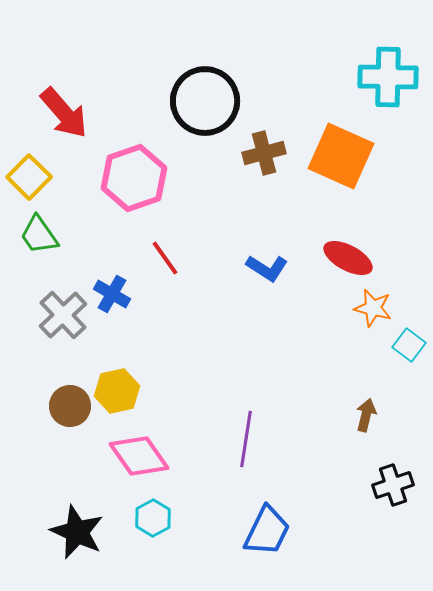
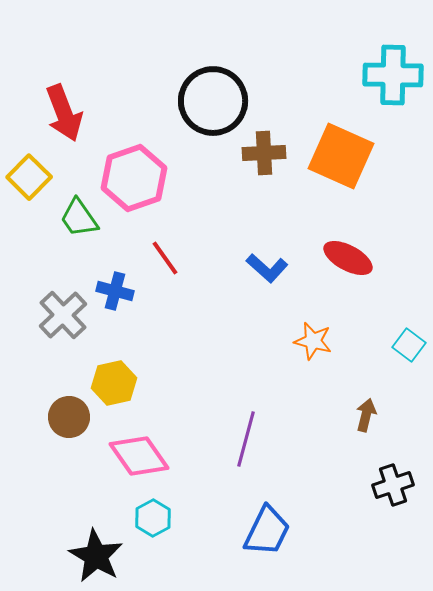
cyan cross: moved 5 px right, 2 px up
black circle: moved 8 px right
red arrow: rotated 20 degrees clockwise
brown cross: rotated 12 degrees clockwise
green trapezoid: moved 40 px right, 17 px up
blue L-shape: rotated 9 degrees clockwise
blue cross: moved 3 px right, 3 px up; rotated 15 degrees counterclockwise
orange star: moved 60 px left, 33 px down
yellow hexagon: moved 3 px left, 8 px up
brown circle: moved 1 px left, 11 px down
purple line: rotated 6 degrees clockwise
black star: moved 19 px right, 24 px down; rotated 6 degrees clockwise
